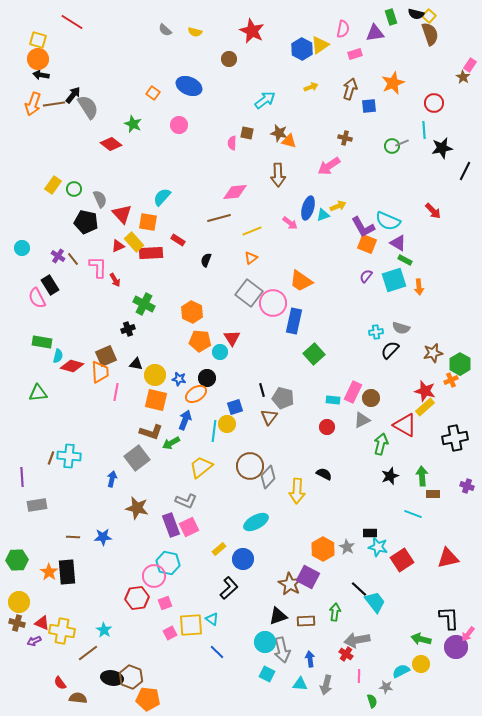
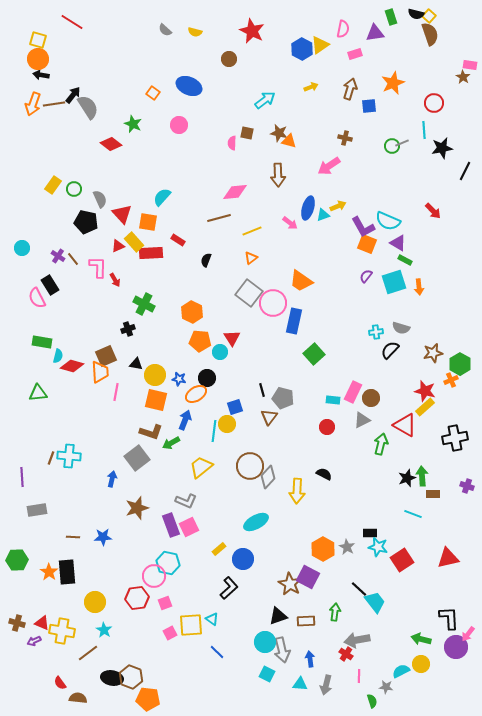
pink rectangle at (470, 65): rotated 64 degrees clockwise
cyan square at (394, 280): moved 2 px down
black star at (390, 476): moved 17 px right, 2 px down
gray rectangle at (37, 505): moved 5 px down
brown star at (137, 508): rotated 30 degrees counterclockwise
yellow circle at (19, 602): moved 76 px right
